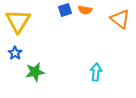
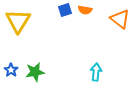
blue star: moved 4 px left, 17 px down
